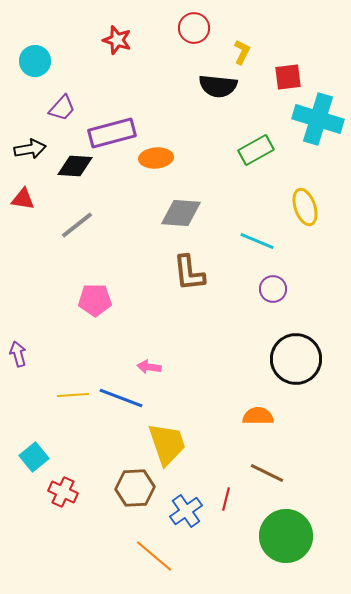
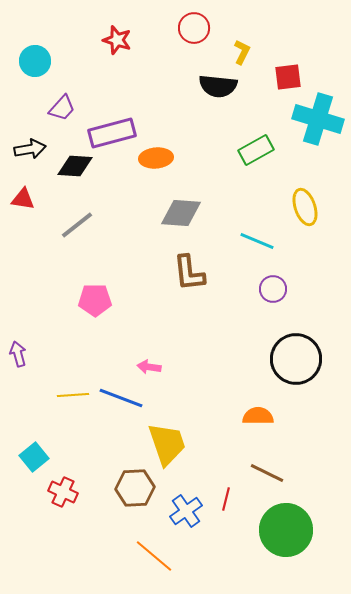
green circle: moved 6 px up
